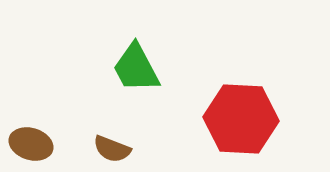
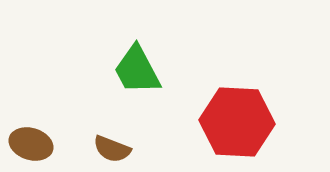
green trapezoid: moved 1 px right, 2 px down
red hexagon: moved 4 px left, 3 px down
